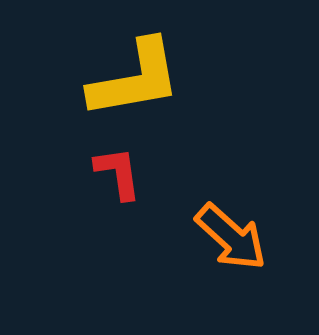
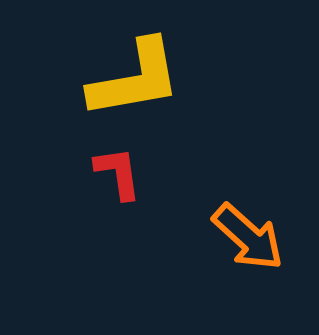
orange arrow: moved 17 px right
